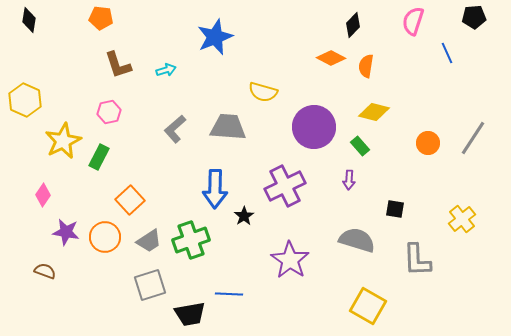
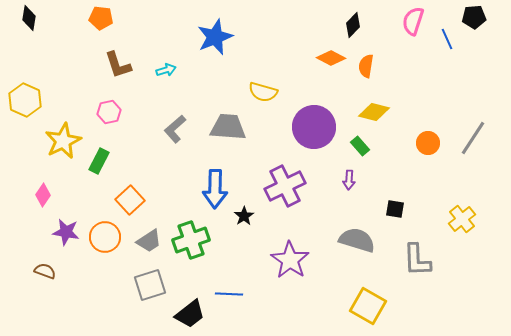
black diamond at (29, 20): moved 2 px up
blue line at (447, 53): moved 14 px up
green rectangle at (99, 157): moved 4 px down
black trapezoid at (190, 314): rotated 28 degrees counterclockwise
